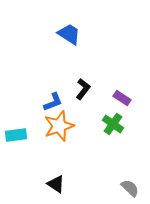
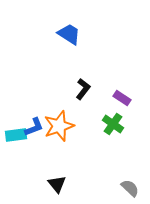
blue L-shape: moved 19 px left, 25 px down
black triangle: moved 1 px right; rotated 18 degrees clockwise
